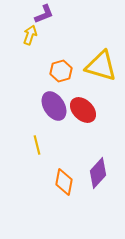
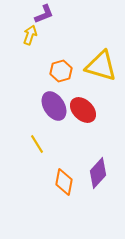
yellow line: moved 1 px up; rotated 18 degrees counterclockwise
